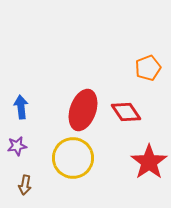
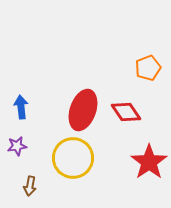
brown arrow: moved 5 px right, 1 px down
